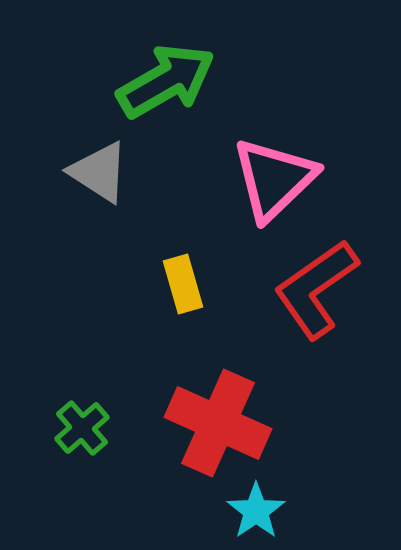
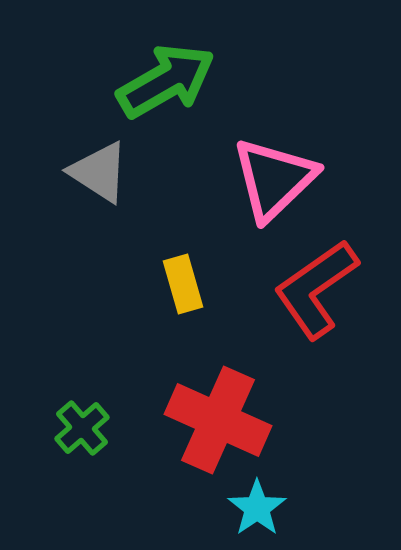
red cross: moved 3 px up
cyan star: moved 1 px right, 3 px up
